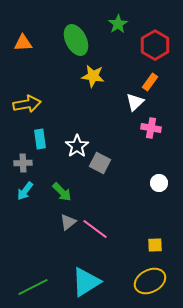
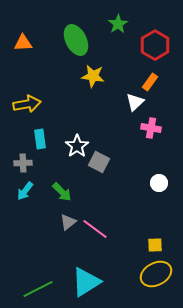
gray square: moved 1 px left, 1 px up
yellow ellipse: moved 6 px right, 7 px up
green line: moved 5 px right, 2 px down
